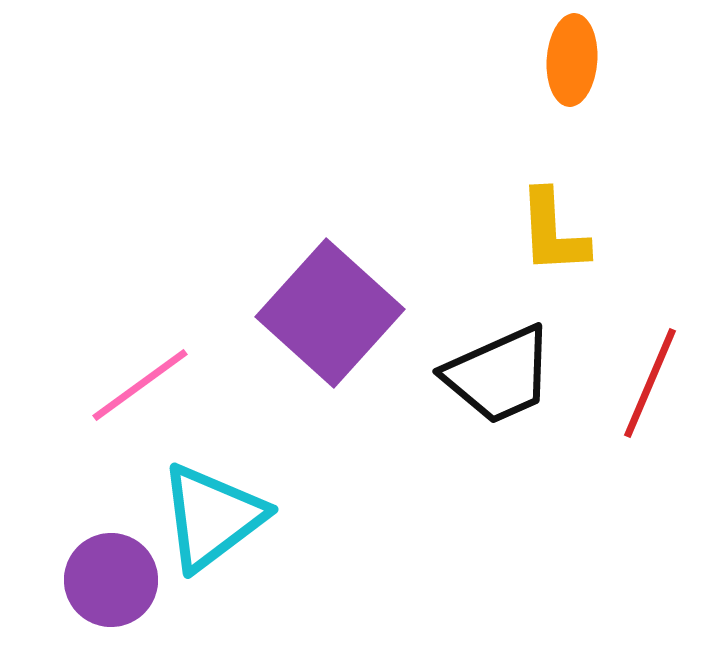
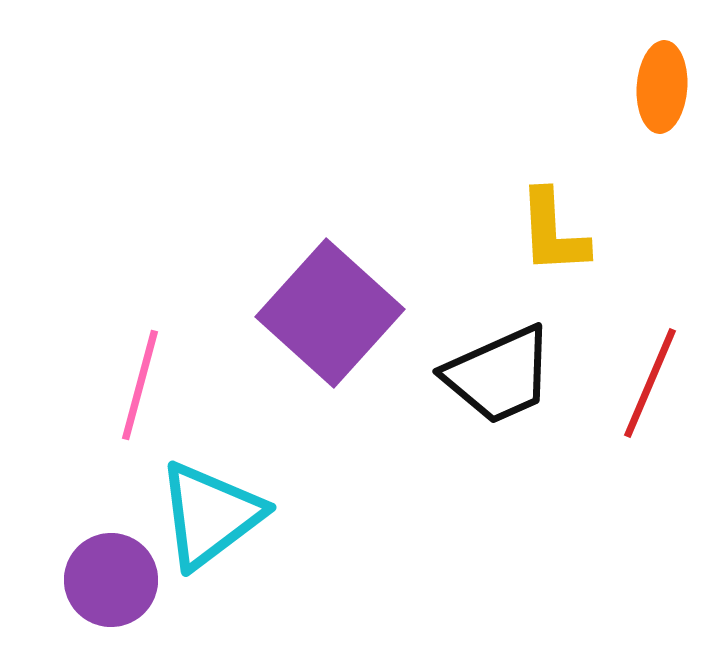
orange ellipse: moved 90 px right, 27 px down
pink line: rotated 39 degrees counterclockwise
cyan triangle: moved 2 px left, 2 px up
